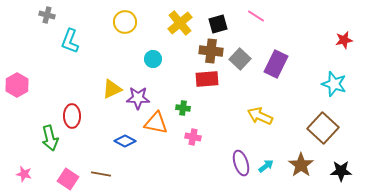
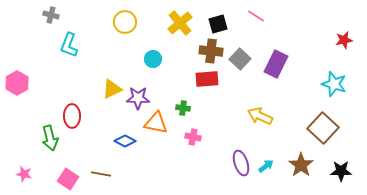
gray cross: moved 4 px right
cyan L-shape: moved 1 px left, 4 px down
pink hexagon: moved 2 px up
